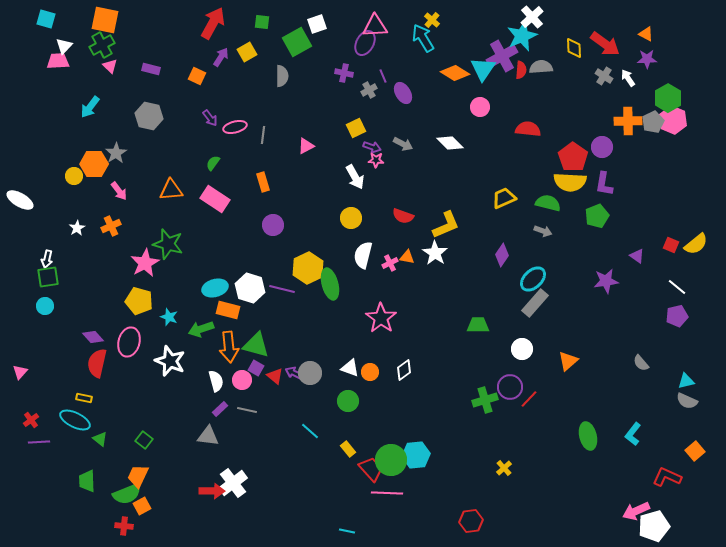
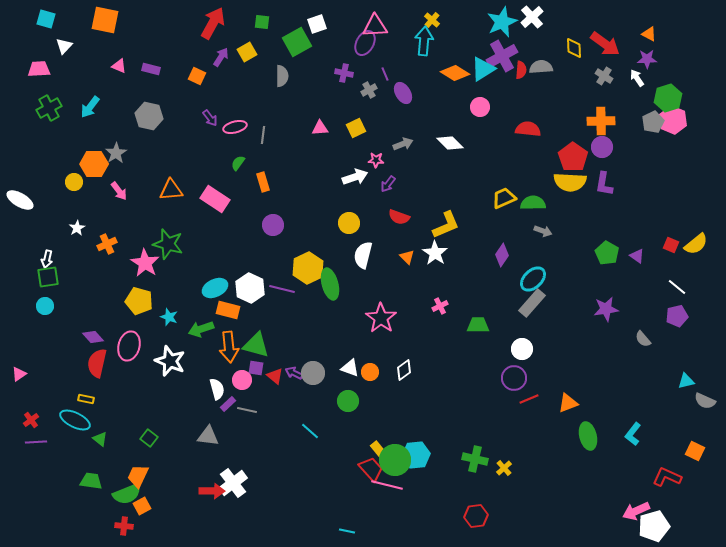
orange triangle at (646, 34): moved 3 px right
cyan star at (522, 36): moved 20 px left, 14 px up
cyan arrow at (423, 38): moved 1 px right, 3 px down; rotated 36 degrees clockwise
green cross at (102, 45): moved 53 px left, 63 px down
pink trapezoid at (58, 61): moved 19 px left, 8 px down
pink triangle at (110, 66): moved 9 px right; rotated 21 degrees counterclockwise
cyan triangle at (483, 69): rotated 24 degrees clockwise
purple line at (383, 76): moved 2 px right, 2 px up
white arrow at (628, 78): moved 9 px right
green hexagon at (668, 98): rotated 12 degrees clockwise
orange cross at (628, 121): moved 27 px left
gray arrow at (403, 144): rotated 48 degrees counterclockwise
pink triangle at (306, 146): moved 14 px right, 18 px up; rotated 24 degrees clockwise
purple arrow at (372, 147): moved 16 px right, 37 px down; rotated 108 degrees clockwise
green semicircle at (213, 163): moved 25 px right
yellow circle at (74, 176): moved 6 px down
white arrow at (355, 177): rotated 80 degrees counterclockwise
green semicircle at (548, 203): moved 15 px left; rotated 15 degrees counterclockwise
red semicircle at (403, 216): moved 4 px left, 1 px down
green pentagon at (597, 216): moved 10 px right, 37 px down; rotated 20 degrees counterclockwise
yellow circle at (351, 218): moved 2 px left, 5 px down
orange cross at (111, 226): moved 4 px left, 18 px down
orange triangle at (407, 257): rotated 35 degrees clockwise
pink star at (145, 263): rotated 12 degrees counterclockwise
pink cross at (390, 263): moved 50 px right, 43 px down
purple star at (606, 281): moved 28 px down
cyan ellipse at (215, 288): rotated 10 degrees counterclockwise
white hexagon at (250, 288): rotated 8 degrees clockwise
gray rectangle at (535, 303): moved 3 px left
pink ellipse at (129, 342): moved 4 px down
orange triangle at (568, 361): moved 42 px down; rotated 20 degrees clockwise
gray semicircle at (641, 363): moved 2 px right, 24 px up
purple square at (256, 368): rotated 21 degrees counterclockwise
pink triangle at (20, 372): moved 1 px left, 2 px down; rotated 14 degrees clockwise
gray circle at (310, 373): moved 3 px right
white semicircle at (216, 381): moved 1 px right, 8 px down
purple circle at (510, 387): moved 4 px right, 9 px up
yellow rectangle at (84, 398): moved 2 px right, 1 px down
red line at (529, 399): rotated 24 degrees clockwise
green cross at (485, 400): moved 10 px left, 59 px down; rotated 30 degrees clockwise
gray semicircle at (687, 401): moved 18 px right
purple rectangle at (220, 409): moved 8 px right, 5 px up
green square at (144, 440): moved 5 px right, 2 px up
purple line at (39, 442): moved 3 px left
yellow rectangle at (348, 449): moved 30 px right
orange square at (695, 451): rotated 24 degrees counterclockwise
green circle at (391, 460): moved 4 px right
green trapezoid at (87, 481): moved 4 px right; rotated 100 degrees clockwise
pink line at (387, 493): moved 8 px up; rotated 12 degrees clockwise
red hexagon at (471, 521): moved 5 px right, 5 px up
